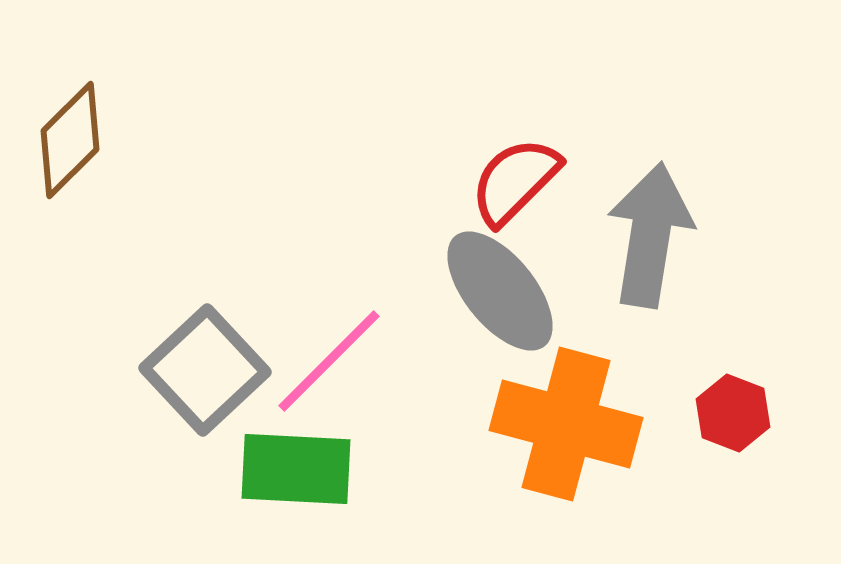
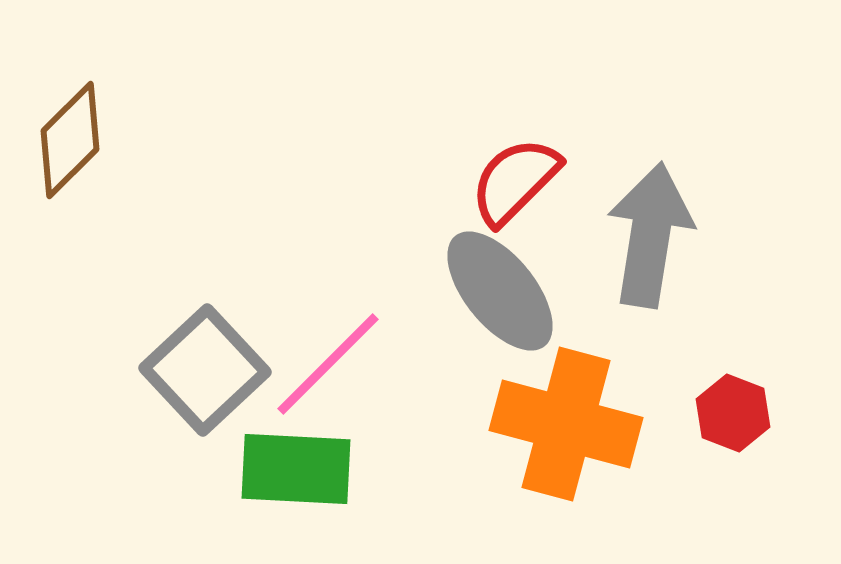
pink line: moved 1 px left, 3 px down
